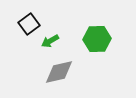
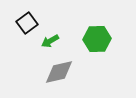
black square: moved 2 px left, 1 px up
